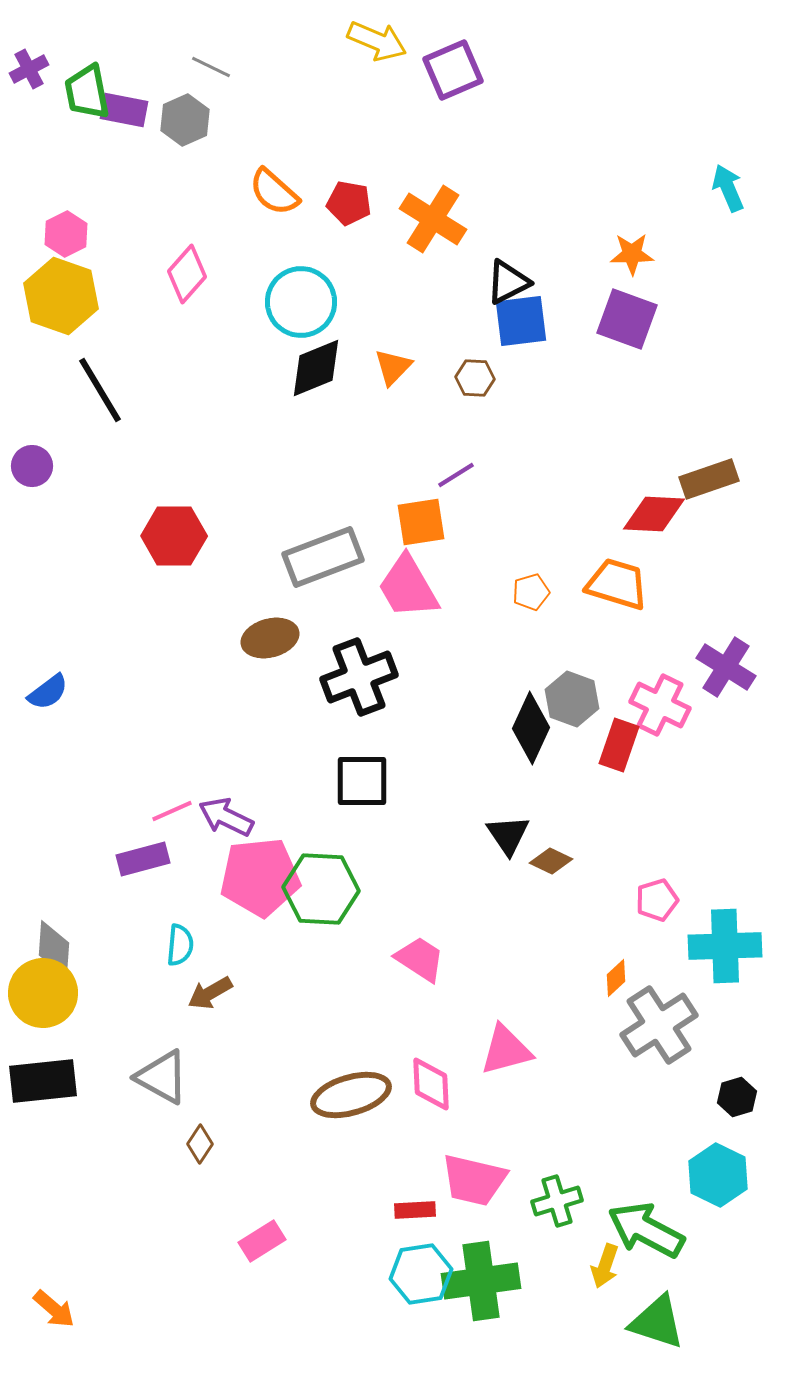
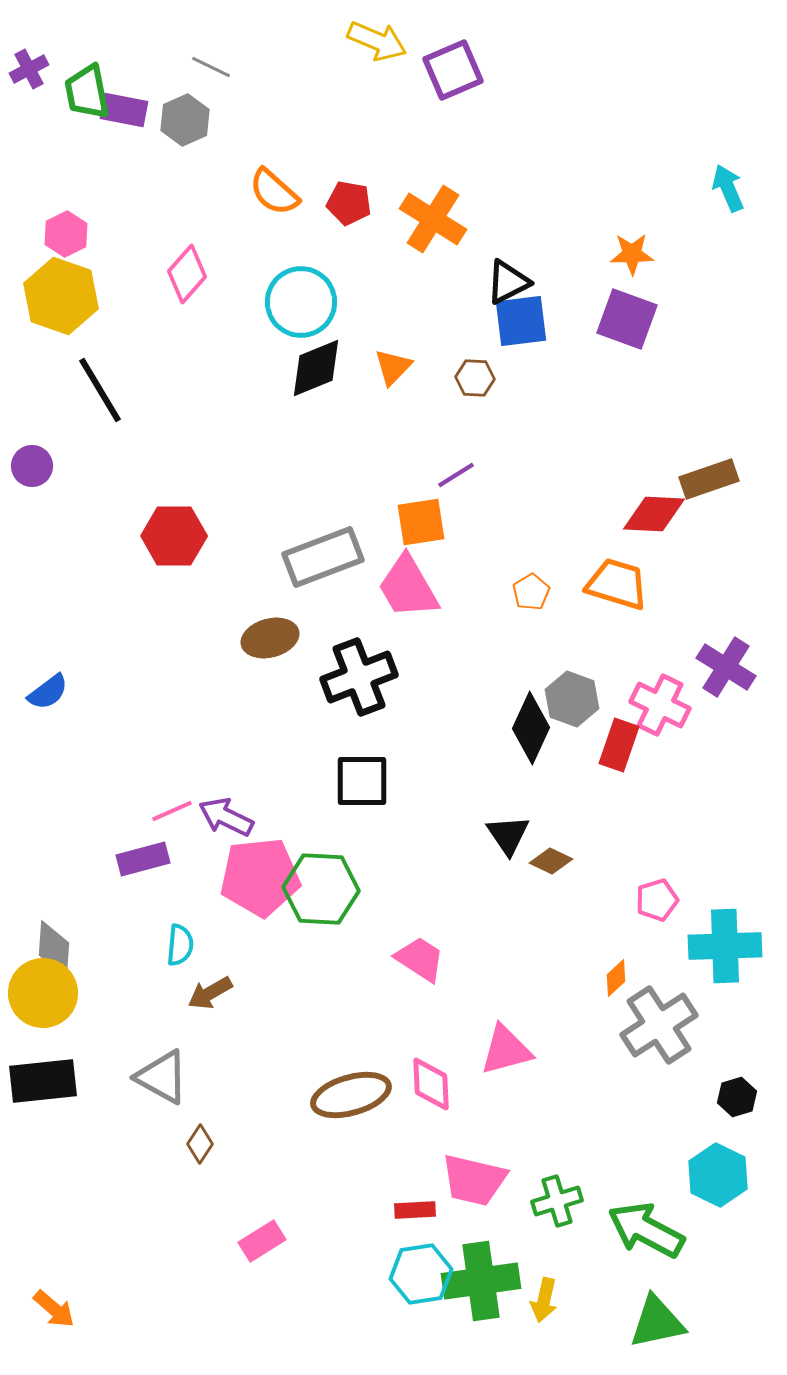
orange pentagon at (531, 592): rotated 15 degrees counterclockwise
yellow arrow at (605, 1266): moved 61 px left, 34 px down; rotated 6 degrees counterclockwise
green triangle at (657, 1322): rotated 30 degrees counterclockwise
